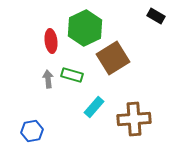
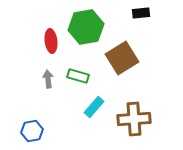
black rectangle: moved 15 px left, 3 px up; rotated 36 degrees counterclockwise
green hexagon: moved 1 px right, 1 px up; rotated 16 degrees clockwise
brown square: moved 9 px right
green rectangle: moved 6 px right, 1 px down
